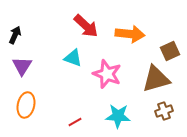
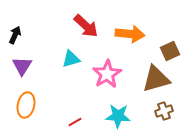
cyan triangle: moved 2 px left, 1 px down; rotated 36 degrees counterclockwise
pink star: rotated 20 degrees clockwise
